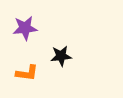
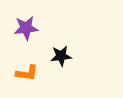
purple star: moved 1 px right
